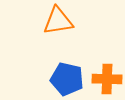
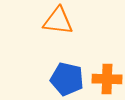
orange triangle: rotated 16 degrees clockwise
